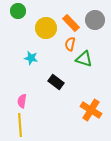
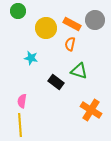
orange rectangle: moved 1 px right, 1 px down; rotated 18 degrees counterclockwise
green triangle: moved 5 px left, 12 px down
